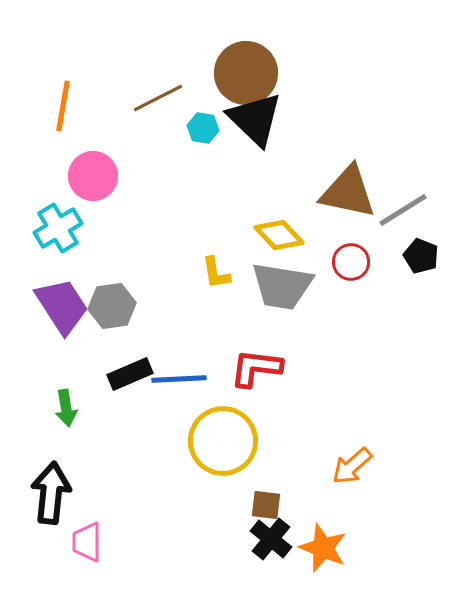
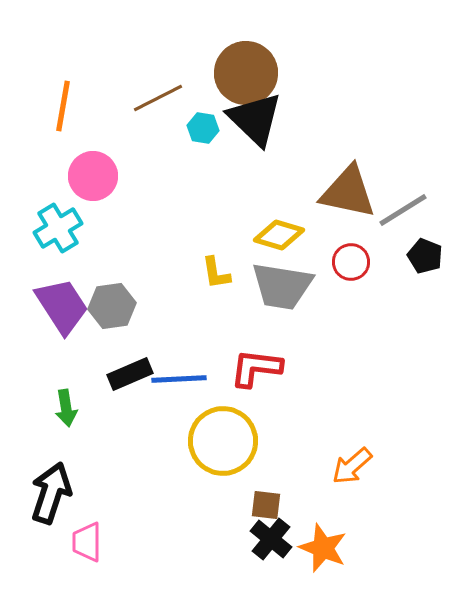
yellow diamond: rotated 30 degrees counterclockwise
black pentagon: moved 4 px right
black arrow: rotated 12 degrees clockwise
